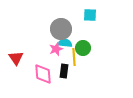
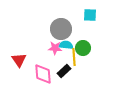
cyan semicircle: moved 1 px right, 2 px down
pink star: moved 1 px left, 1 px up; rotated 24 degrees clockwise
red triangle: moved 3 px right, 2 px down
black rectangle: rotated 40 degrees clockwise
